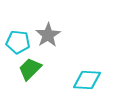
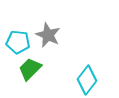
gray star: rotated 15 degrees counterclockwise
cyan diamond: rotated 56 degrees counterclockwise
